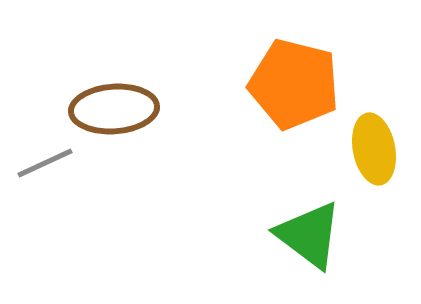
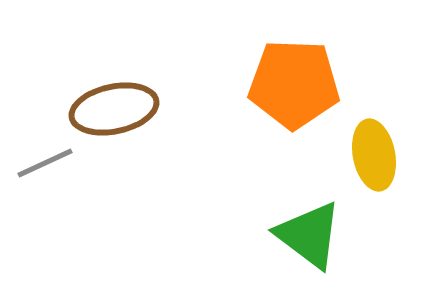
orange pentagon: rotated 12 degrees counterclockwise
brown ellipse: rotated 8 degrees counterclockwise
yellow ellipse: moved 6 px down
